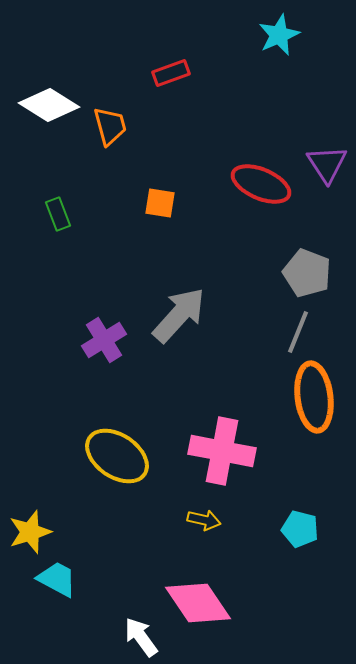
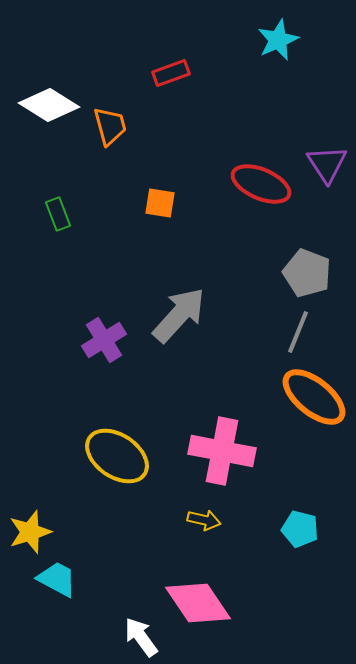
cyan star: moved 1 px left, 5 px down
orange ellipse: rotated 44 degrees counterclockwise
